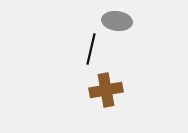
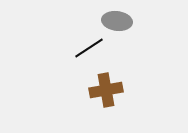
black line: moved 2 px left, 1 px up; rotated 44 degrees clockwise
